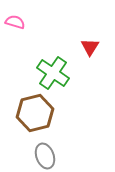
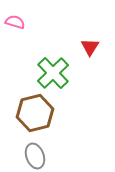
green cross: rotated 12 degrees clockwise
gray ellipse: moved 10 px left
